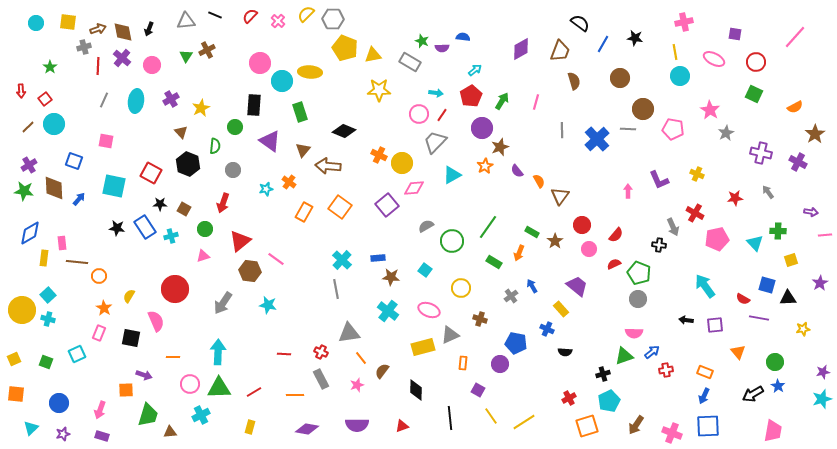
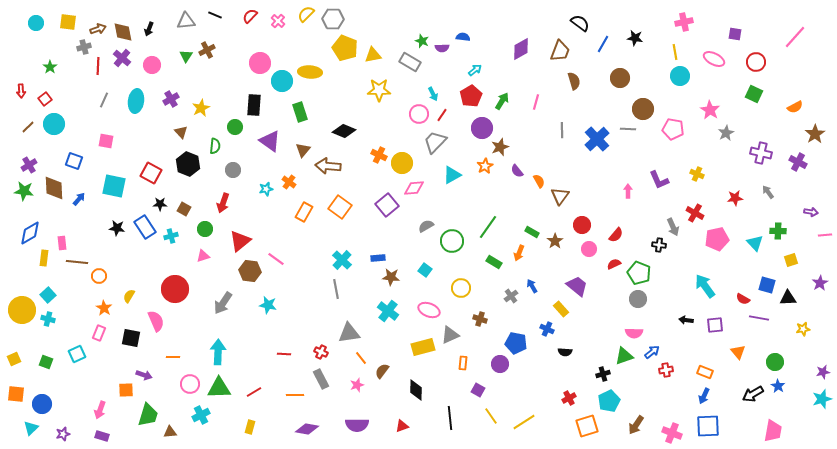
cyan arrow at (436, 93): moved 3 px left, 1 px down; rotated 56 degrees clockwise
blue circle at (59, 403): moved 17 px left, 1 px down
